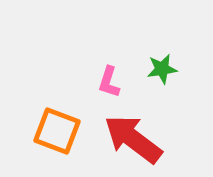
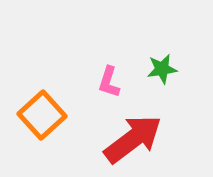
orange square: moved 15 px left, 16 px up; rotated 27 degrees clockwise
red arrow: rotated 106 degrees clockwise
